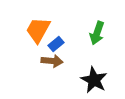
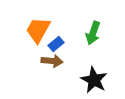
green arrow: moved 4 px left
